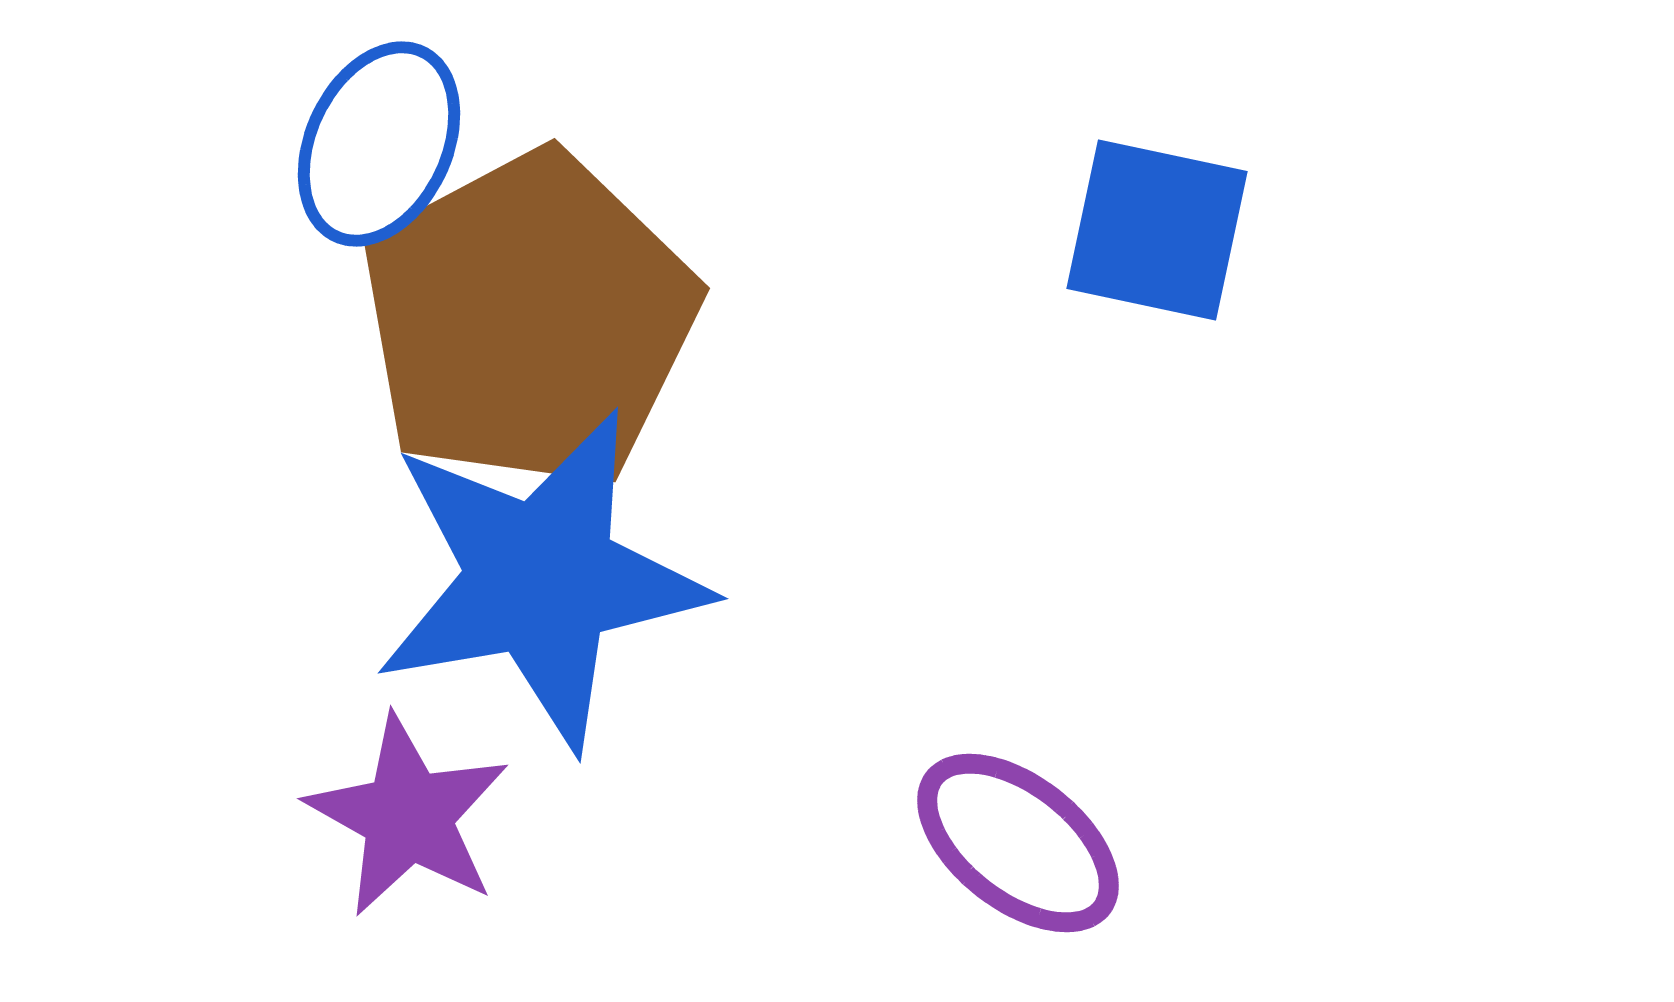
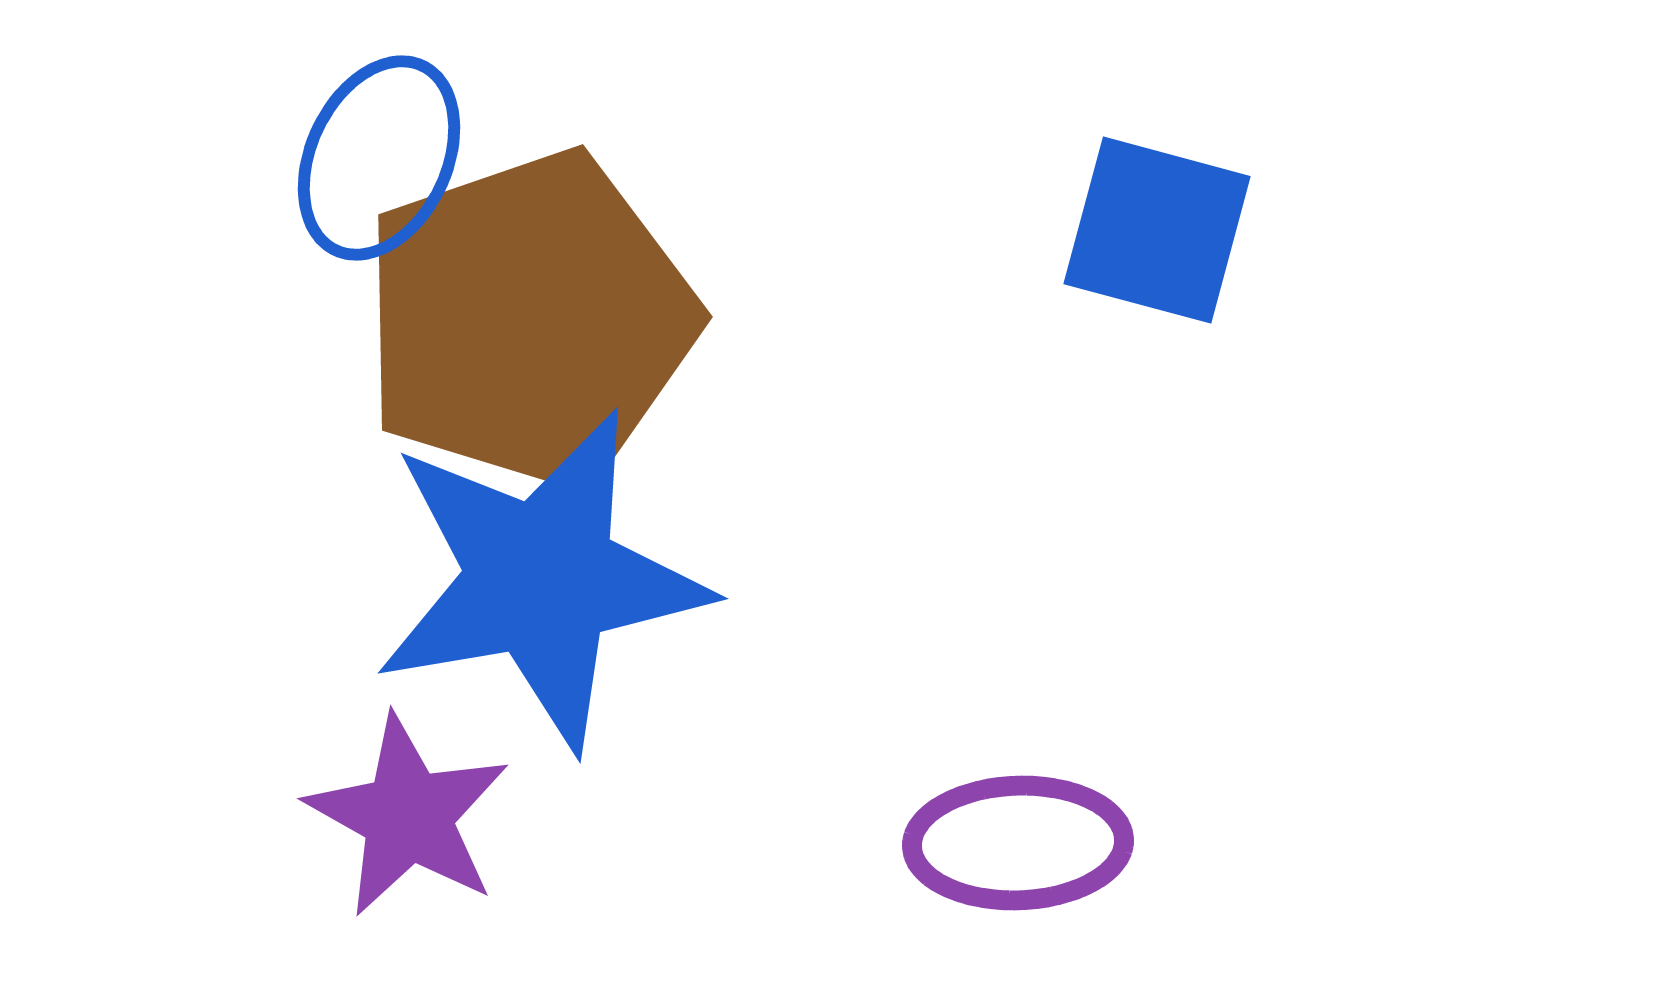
blue ellipse: moved 14 px down
blue square: rotated 3 degrees clockwise
brown pentagon: rotated 9 degrees clockwise
purple ellipse: rotated 40 degrees counterclockwise
